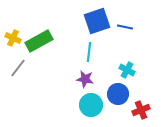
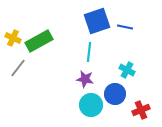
blue circle: moved 3 px left
